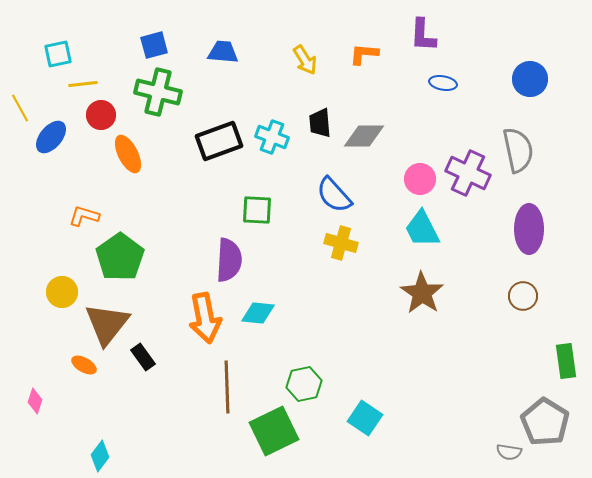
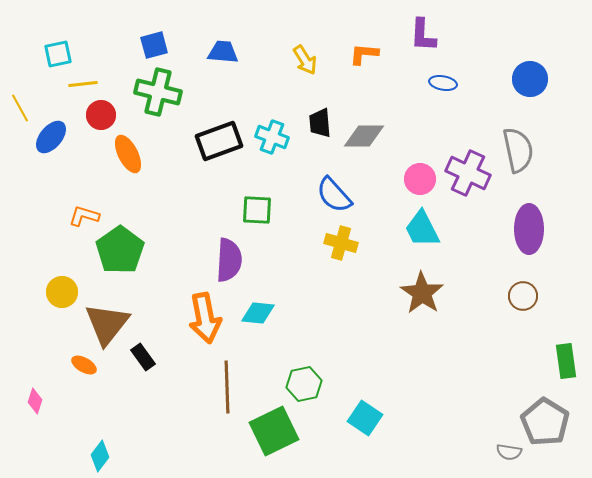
green pentagon at (120, 257): moved 7 px up
